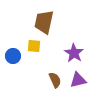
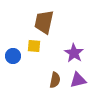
brown semicircle: rotated 35 degrees clockwise
